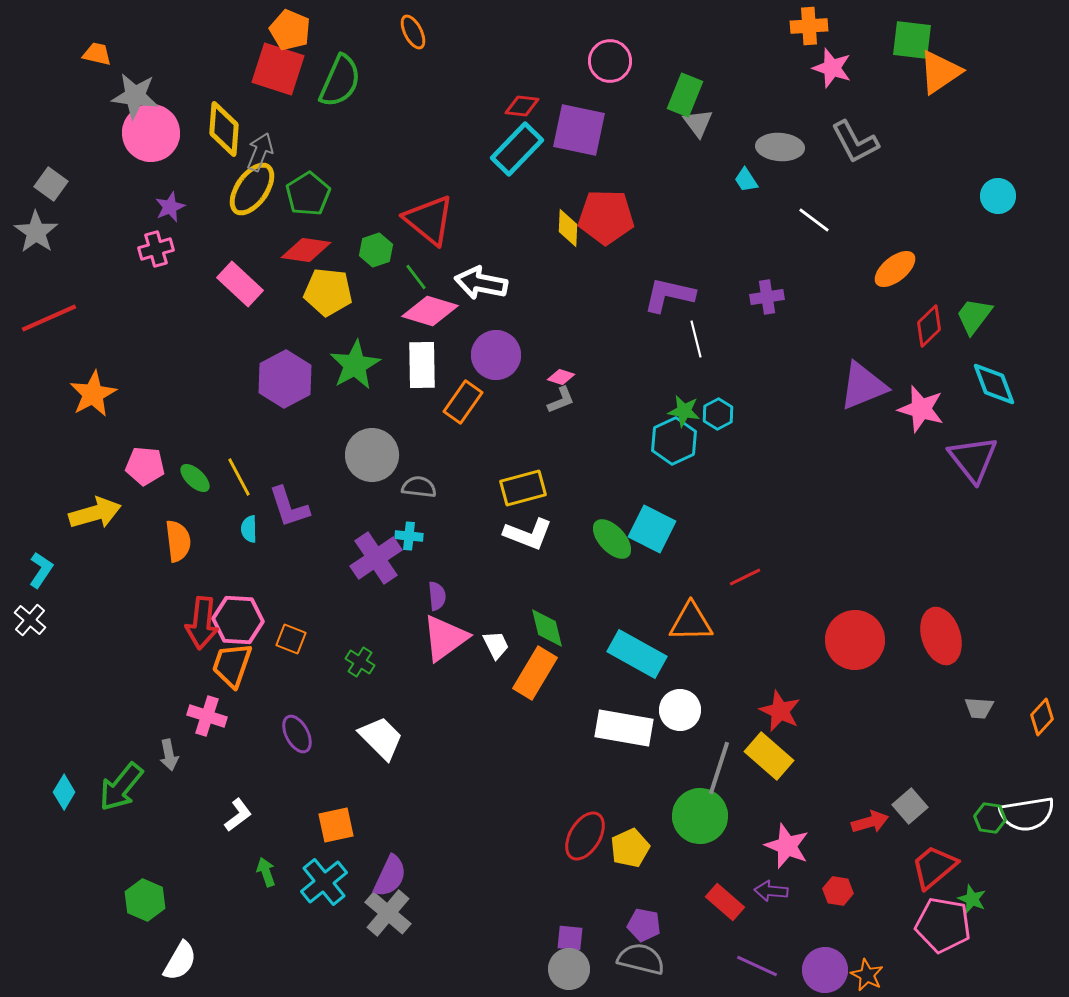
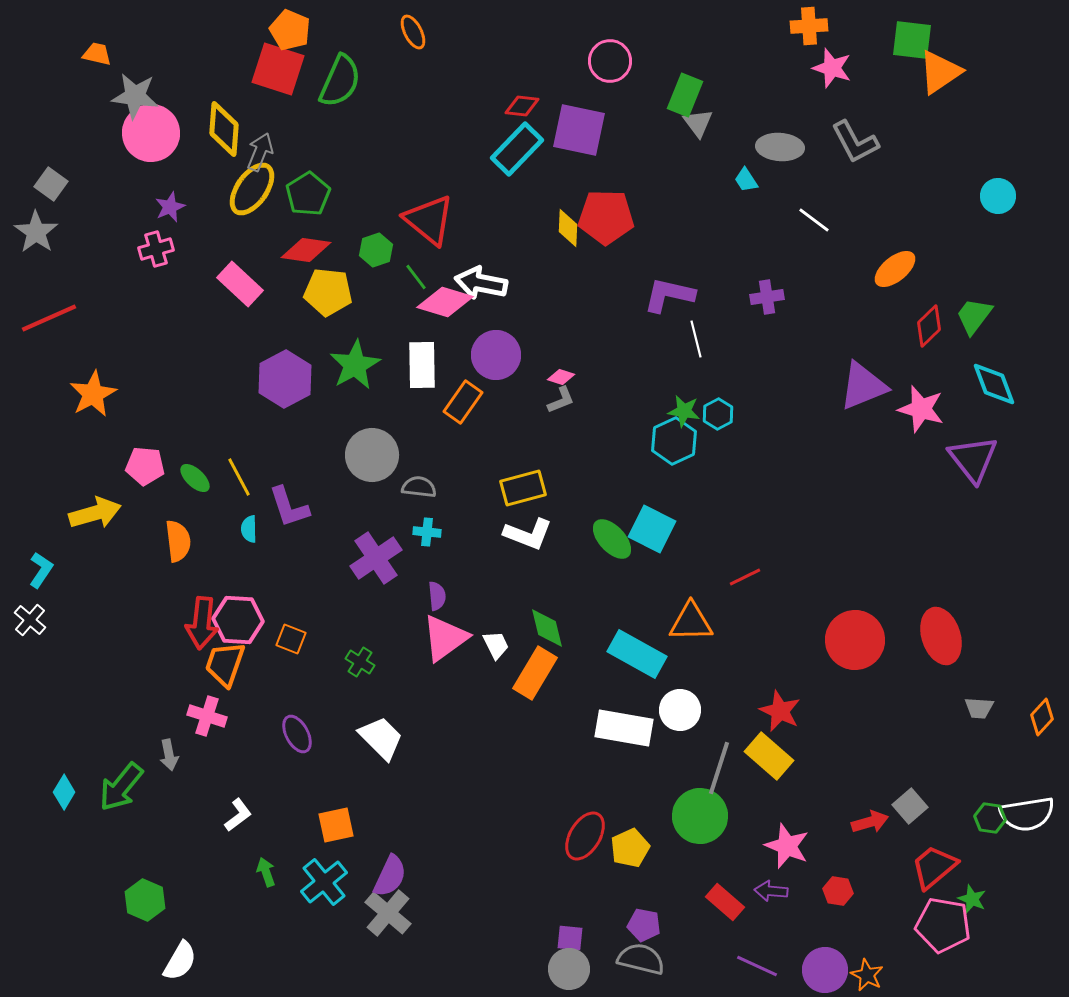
pink diamond at (430, 311): moved 15 px right, 9 px up
cyan cross at (409, 536): moved 18 px right, 4 px up
orange trapezoid at (232, 665): moved 7 px left, 1 px up
